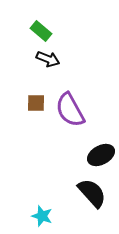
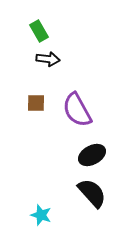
green rectangle: moved 2 px left; rotated 20 degrees clockwise
black arrow: rotated 15 degrees counterclockwise
purple semicircle: moved 7 px right
black ellipse: moved 9 px left
cyan star: moved 1 px left, 1 px up
